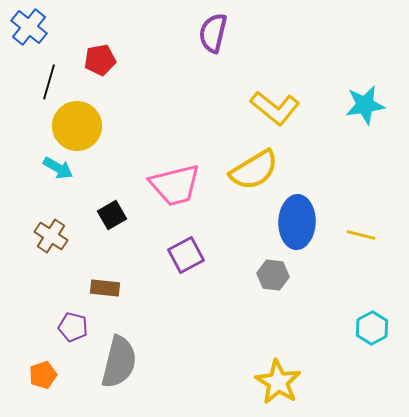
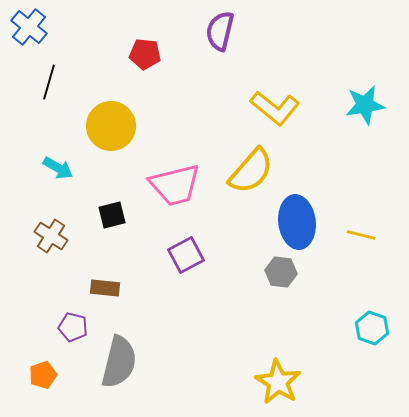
purple semicircle: moved 7 px right, 2 px up
red pentagon: moved 45 px right, 6 px up; rotated 16 degrees clockwise
yellow circle: moved 34 px right
yellow semicircle: moved 3 px left, 1 px down; rotated 18 degrees counterclockwise
black square: rotated 16 degrees clockwise
blue ellipse: rotated 9 degrees counterclockwise
gray hexagon: moved 8 px right, 3 px up
cyan hexagon: rotated 12 degrees counterclockwise
